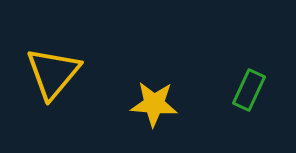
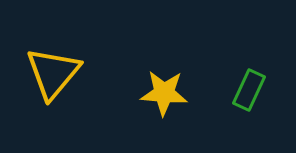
yellow star: moved 10 px right, 11 px up
